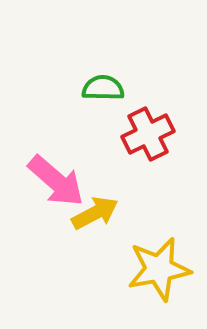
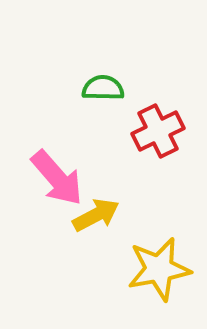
red cross: moved 10 px right, 3 px up
pink arrow: moved 1 px right, 3 px up; rotated 8 degrees clockwise
yellow arrow: moved 1 px right, 2 px down
